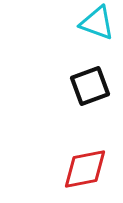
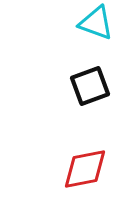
cyan triangle: moved 1 px left
